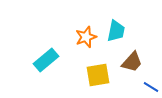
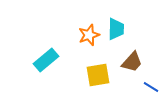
cyan trapezoid: moved 2 px up; rotated 10 degrees counterclockwise
orange star: moved 3 px right, 2 px up
